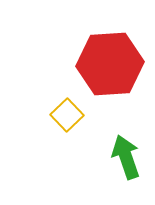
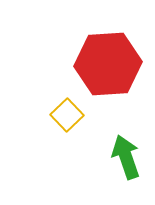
red hexagon: moved 2 px left
